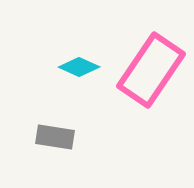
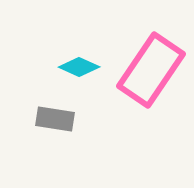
gray rectangle: moved 18 px up
